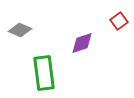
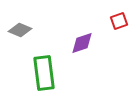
red square: rotated 18 degrees clockwise
